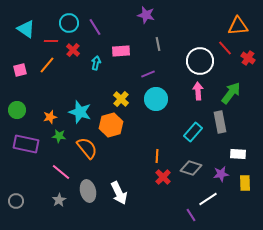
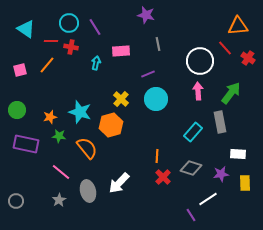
red cross at (73, 50): moved 2 px left, 3 px up; rotated 32 degrees counterclockwise
white arrow at (119, 193): moved 10 px up; rotated 70 degrees clockwise
